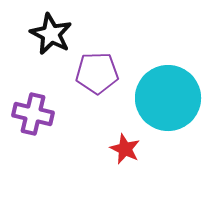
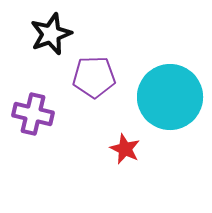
black star: rotated 24 degrees clockwise
purple pentagon: moved 3 px left, 4 px down
cyan circle: moved 2 px right, 1 px up
